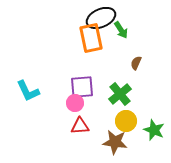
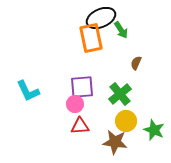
pink circle: moved 1 px down
